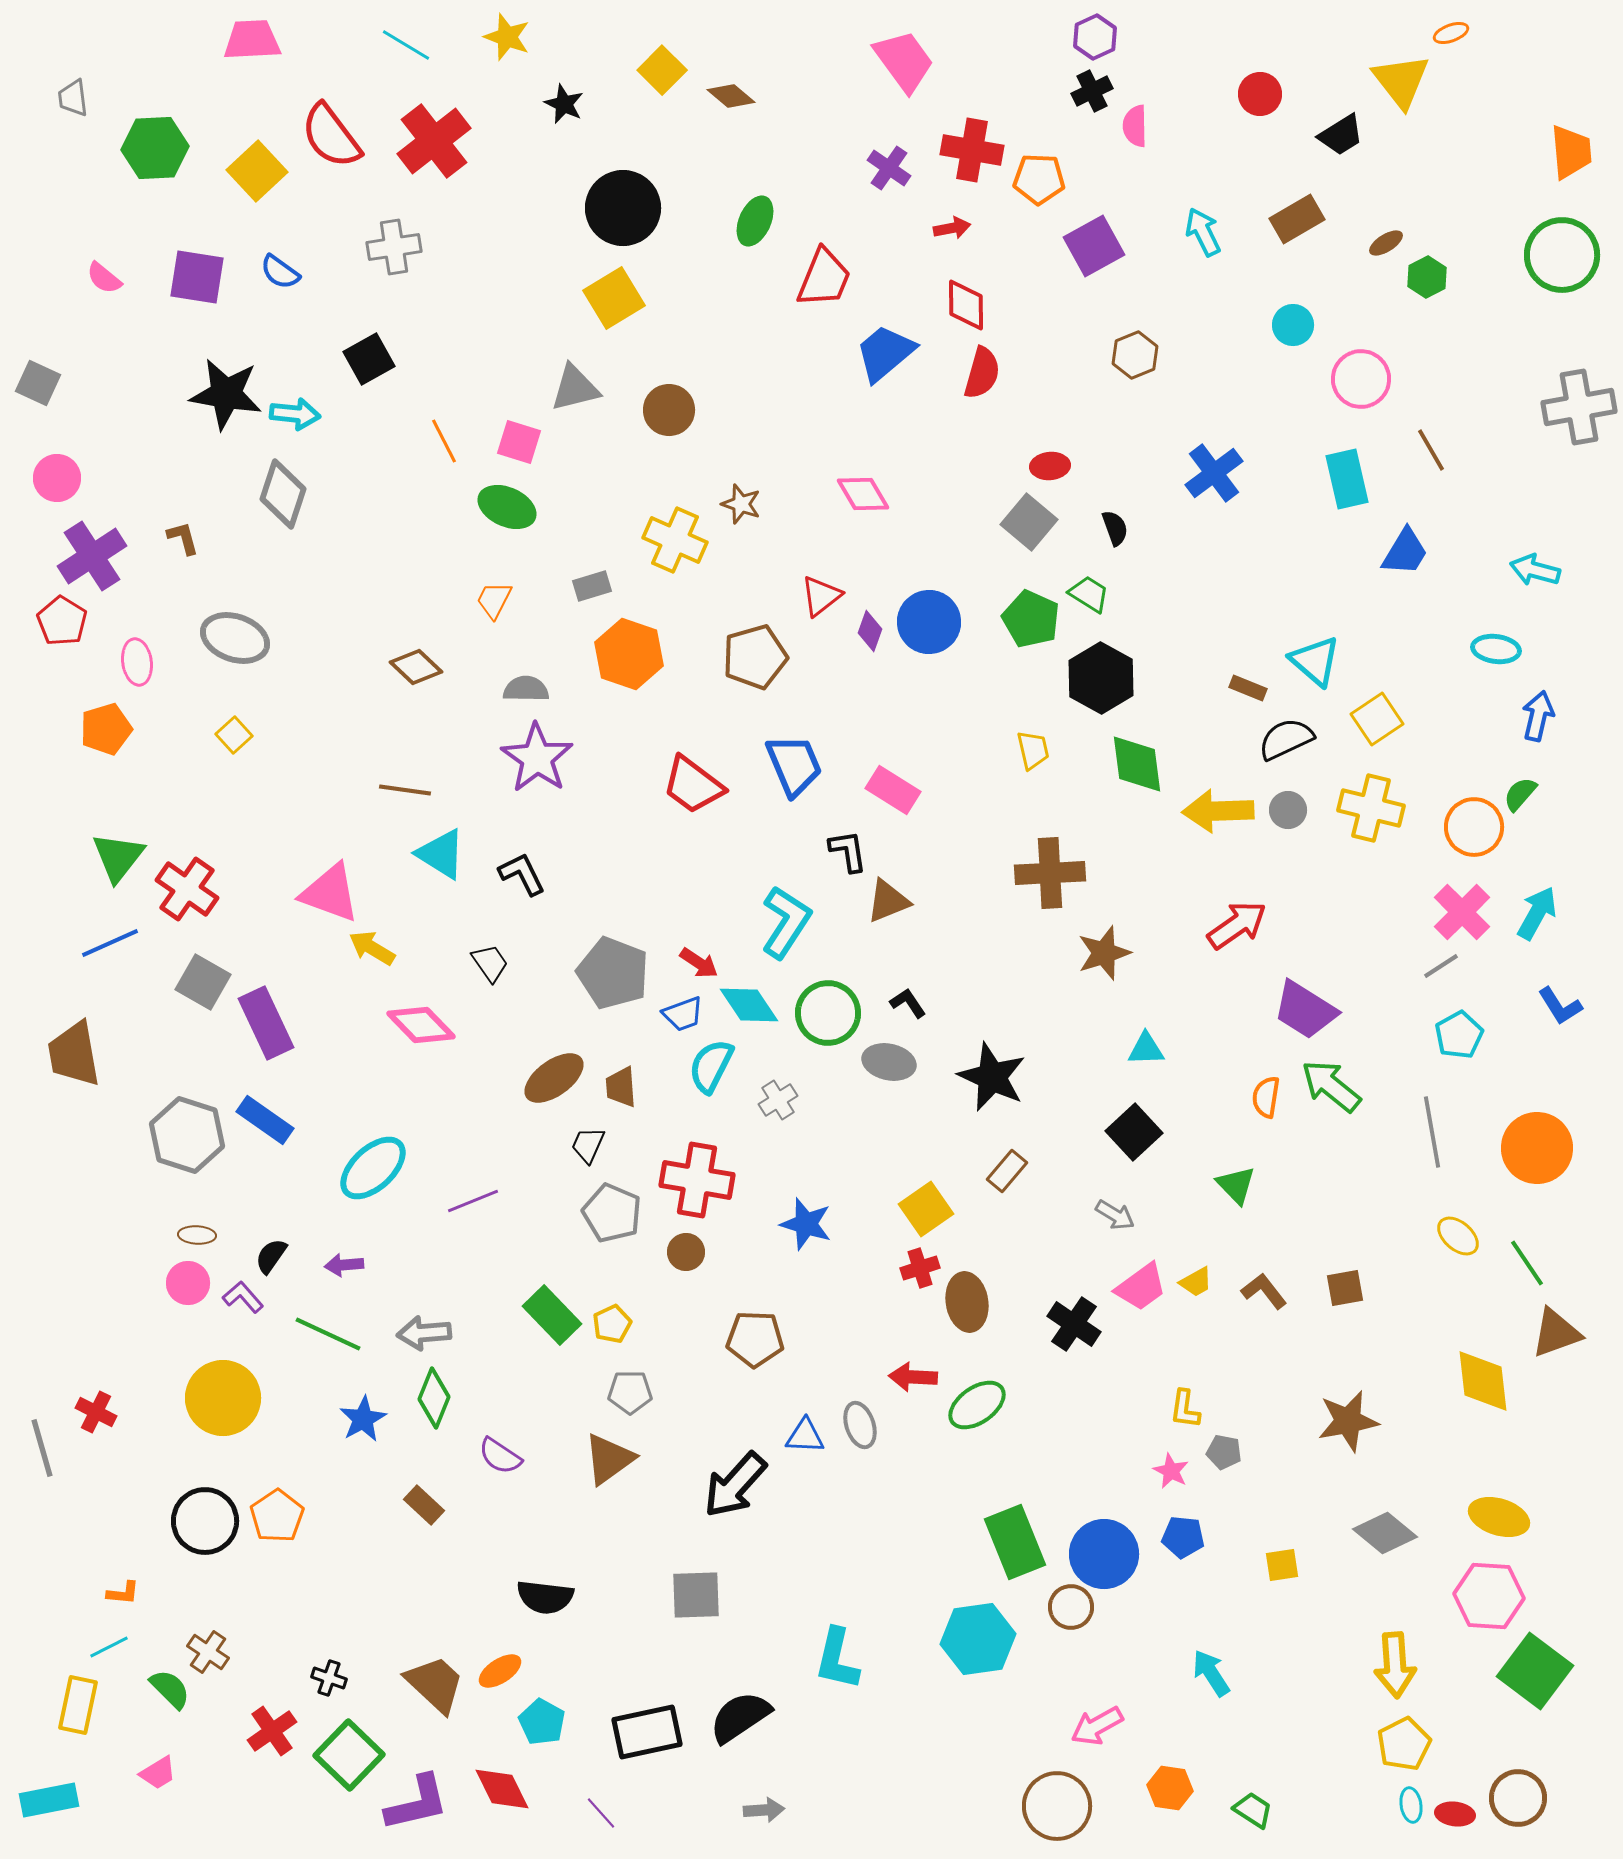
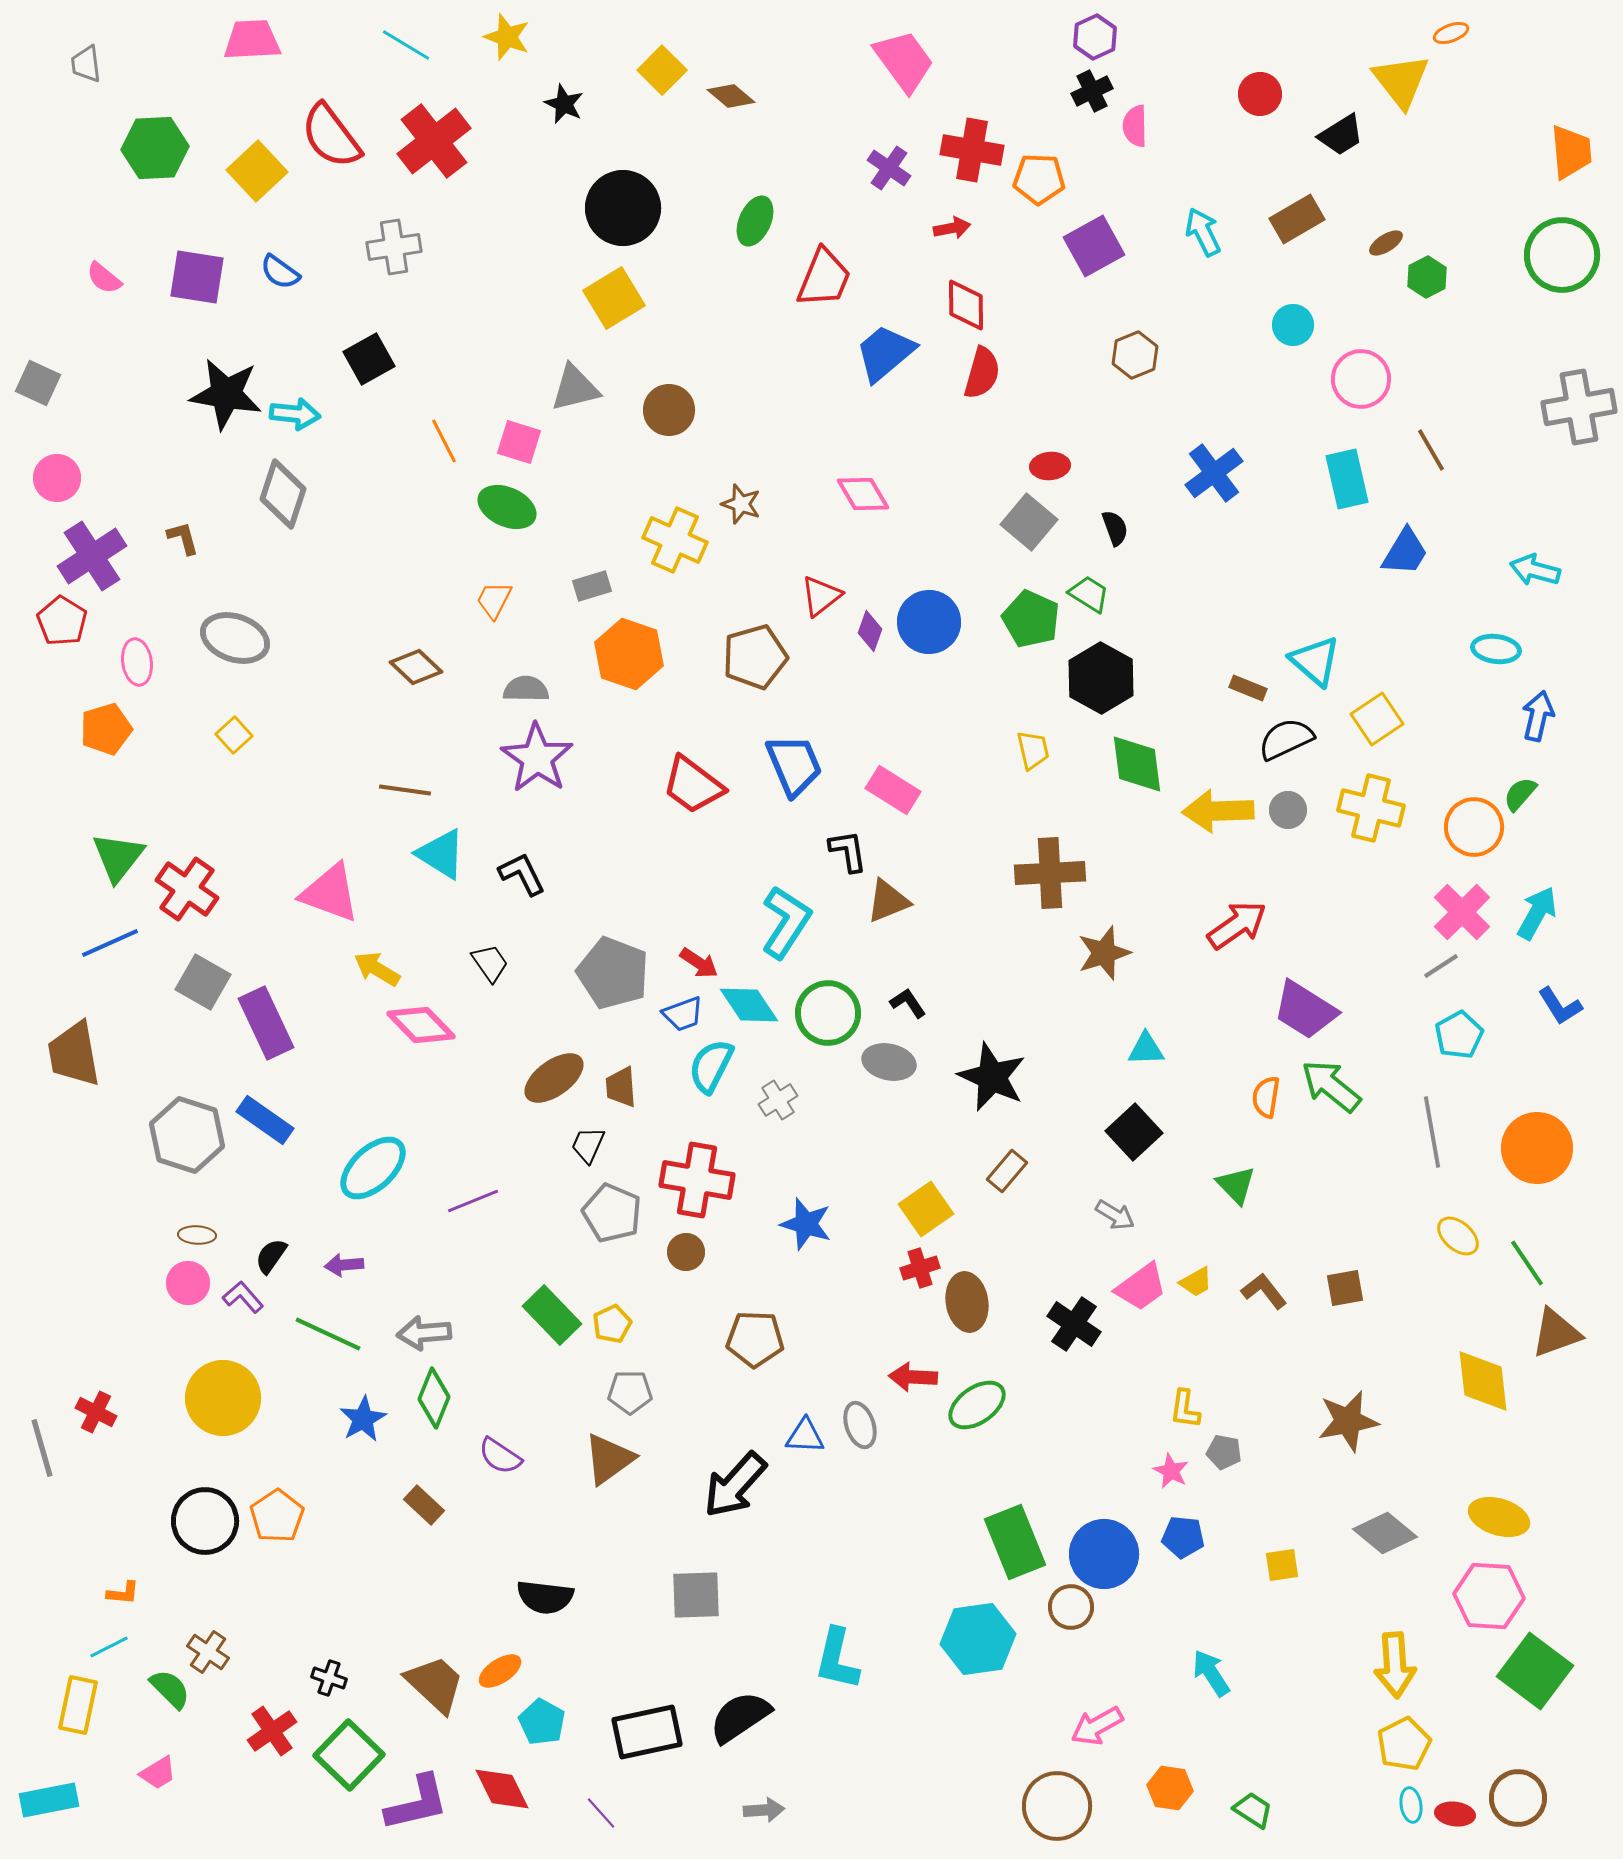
gray trapezoid at (73, 98): moved 13 px right, 34 px up
yellow arrow at (372, 948): moved 5 px right, 21 px down
